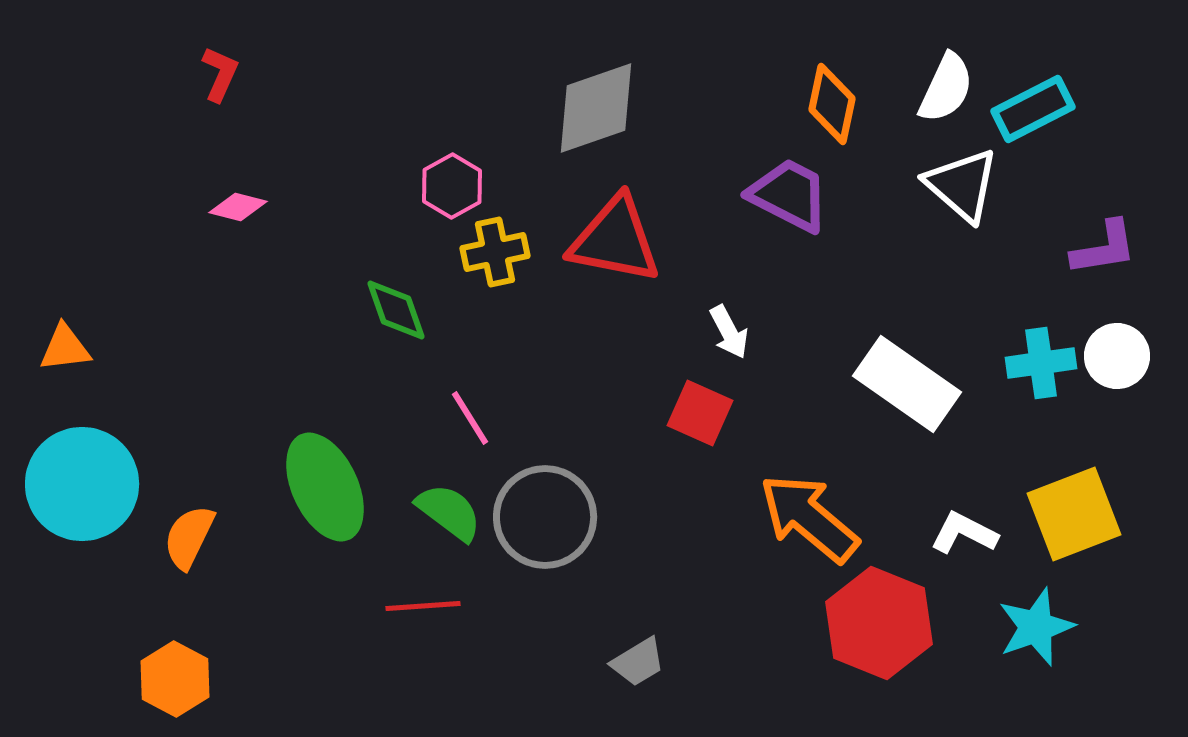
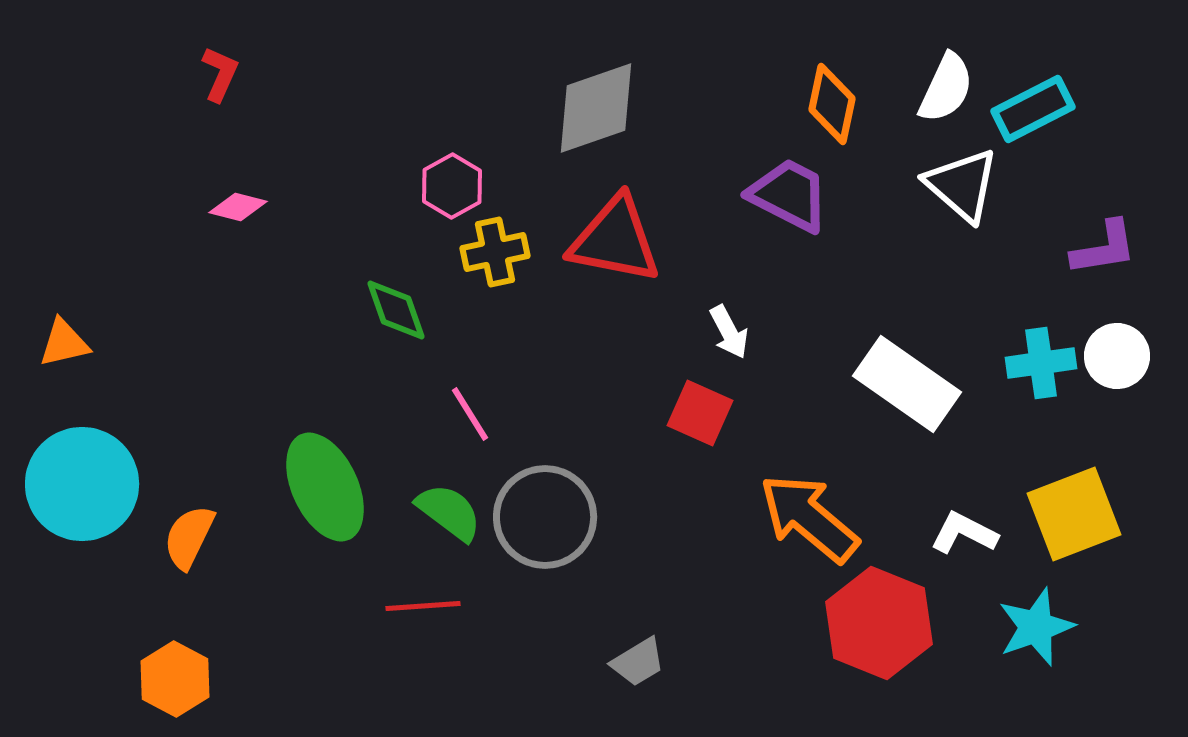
orange triangle: moved 1 px left, 5 px up; rotated 6 degrees counterclockwise
pink line: moved 4 px up
